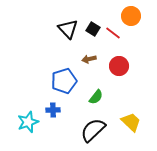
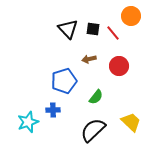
black square: rotated 24 degrees counterclockwise
red line: rotated 14 degrees clockwise
